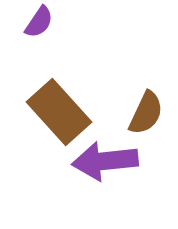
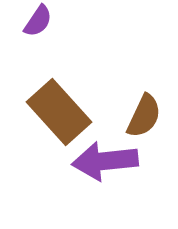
purple semicircle: moved 1 px left, 1 px up
brown semicircle: moved 2 px left, 3 px down
